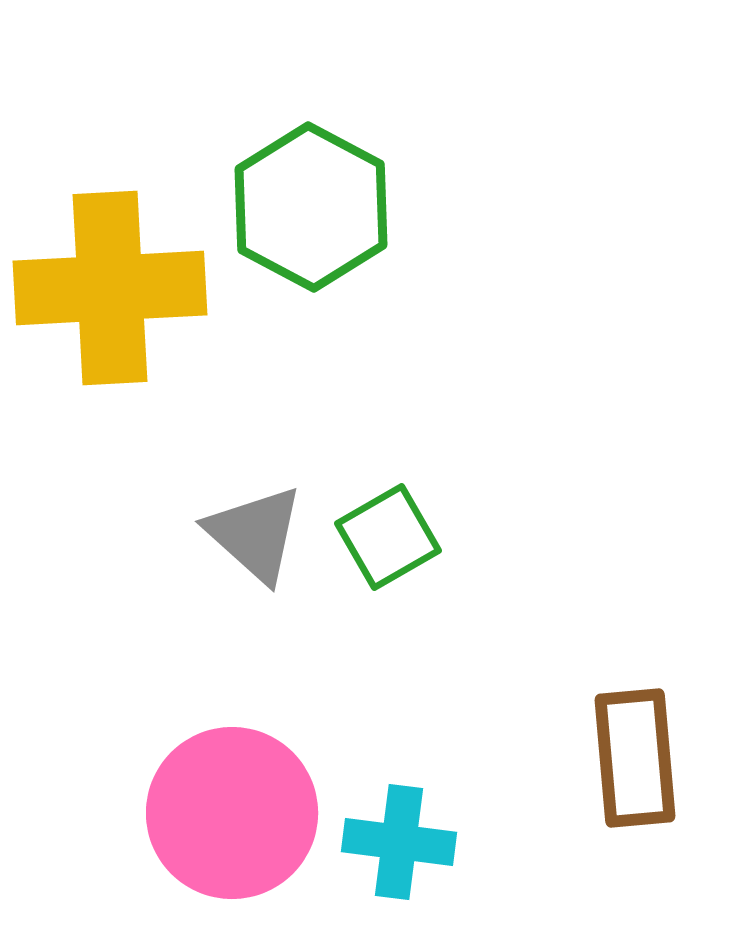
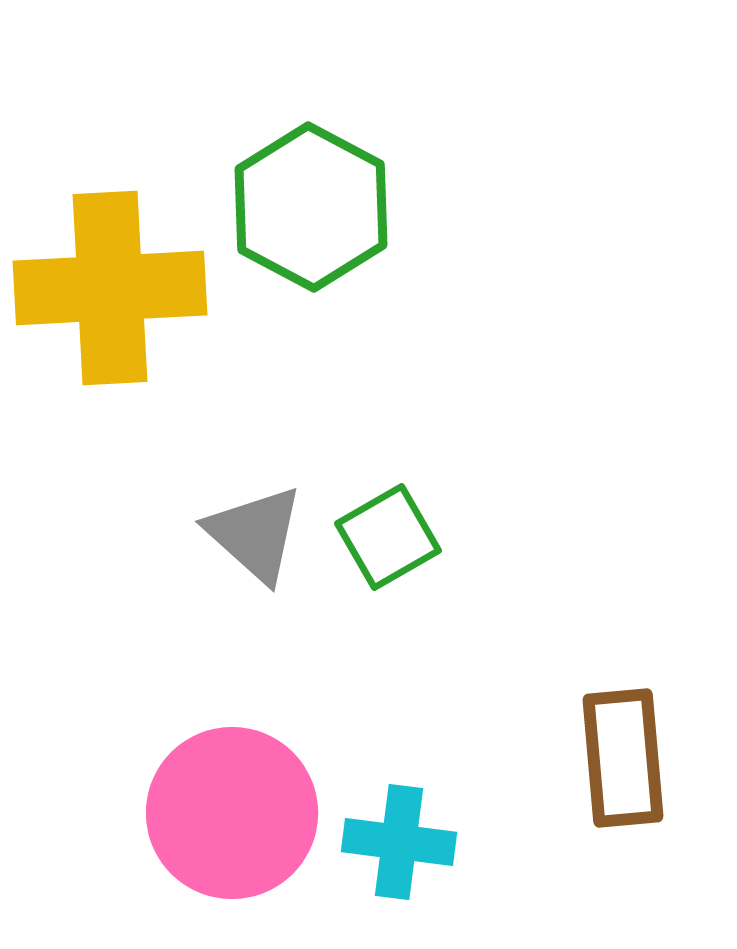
brown rectangle: moved 12 px left
